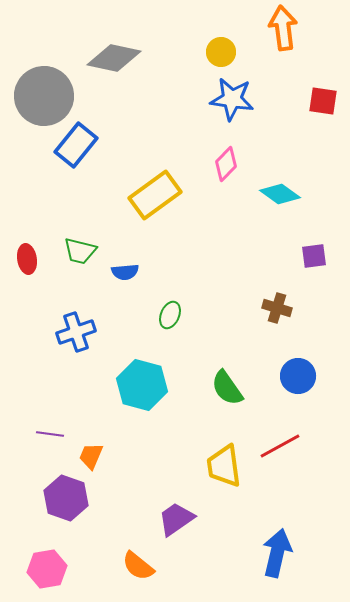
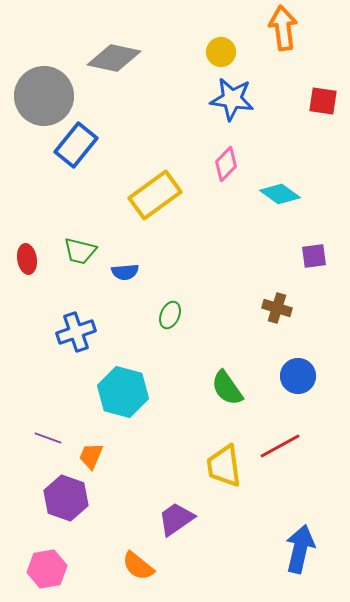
cyan hexagon: moved 19 px left, 7 px down
purple line: moved 2 px left, 4 px down; rotated 12 degrees clockwise
blue arrow: moved 23 px right, 4 px up
